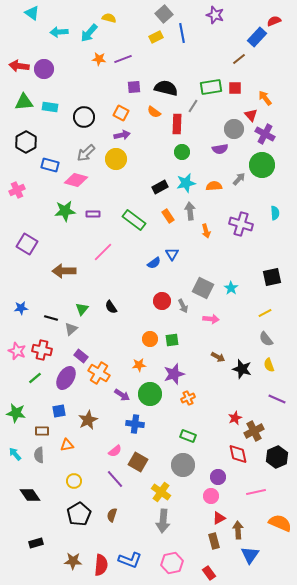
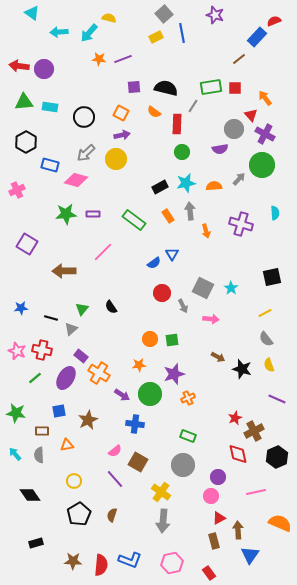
green star at (65, 211): moved 1 px right, 3 px down
red circle at (162, 301): moved 8 px up
